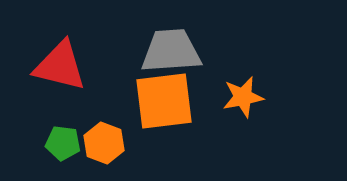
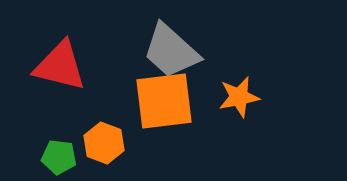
gray trapezoid: rotated 134 degrees counterclockwise
orange star: moved 4 px left
green pentagon: moved 4 px left, 14 px down
